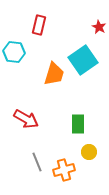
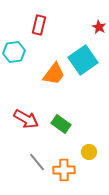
cyan hexagon: rotated 15 degrees counterclockwise
orange trapezoid: rotated 20 degrees clockwise
green rectangle: moved 17 px left; rotated 54 degrees counterclockwise
gray line: rotated 18 degrees counterclockwise
orange cross: rotated 15 degrees clockwise
